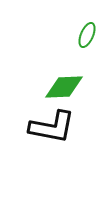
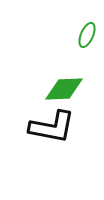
green diamond: moved 2 px down
